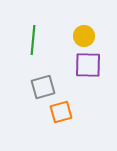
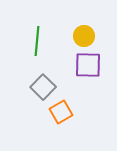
green line: moved 4 px right, 1 px down
gray square: rotated 30 degrees counterclockwise
orange square: rotated 15 degrees counterclockwise
